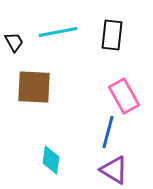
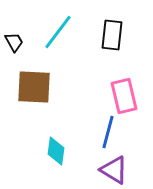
cyan line: rotated 42 degrees counterclockwise
pink rectangle: rotated 16 degrees clockwise
cyan diamond: moved 5 px right, 9 px up
